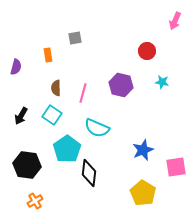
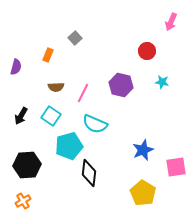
pink arrow: moved 4 px left, 1 px down
gray square: rotated 32 degrees counterclockwise
orange rectangle: rotated 32 degrees clockwise
brown semicircle: moved 1 px up; rotated 91 degrees counterclockwise
pink line: rotated 12 degrees clockwise
cyan square: moved 1 px left, 1 px down
cyan semicircle: moved 2 px left, 4 px up
cyan pentagon: moved 2 px right, 3 px up; rotated 20 degrees clockwise
black hexagon: rotated 12 degrees counterclockwise
orange cross: moved 12 px left
